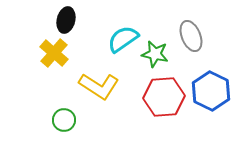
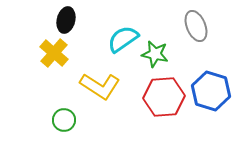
gray ellipse: moved 5 px right, 10 px up
yellow L-shape: moved 1 px right
blue hexagon: rotated 9 degrees counterclockwise
